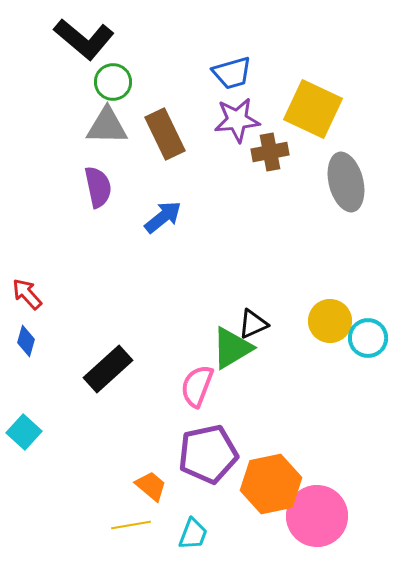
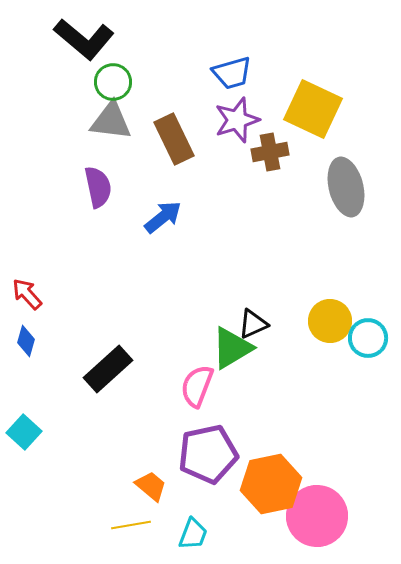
purple star: rotated 12 degrees counterclockwise
gray triangle: moved 4 px right, 5 px up; rotated 6 degrees clockwise
brown rectangle: moved 9 px right, 5 px down
gray ellipse: moved 5 px down
